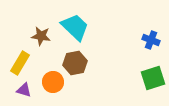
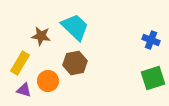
orange circle: moved 5 px left, 1 px up
